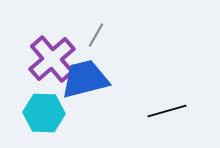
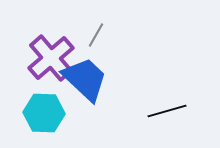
purple cross: moved 1 px left, 1 px up
blue trapezoid: rotated 57 degrees clockwise
